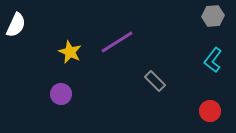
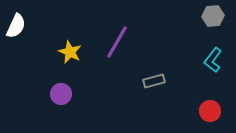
white semicircle: moved 1 px down
purple line: rotated 28 degrees counterclockwise
gray rectangle: moved 1 px left; rotated 60 degrees counterclockwise
